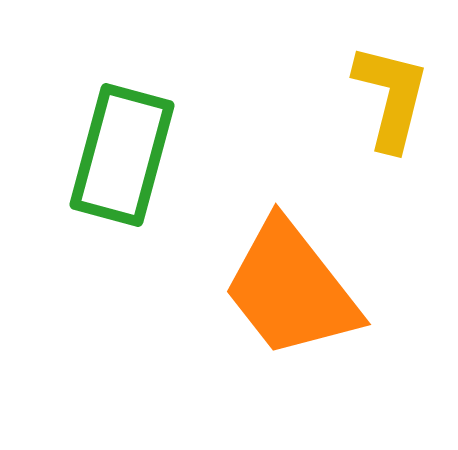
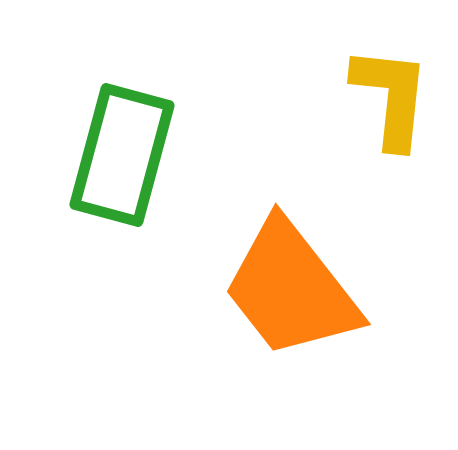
yellow L-shape: rotated 8 degrees counterclockwise
